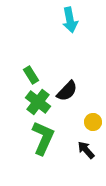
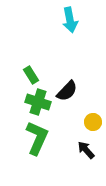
green cross: rotated 20 degrees counterclockwise
green L-shape: moved 6 px left
